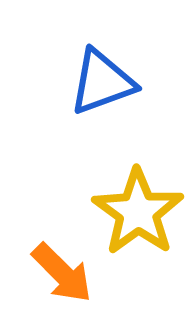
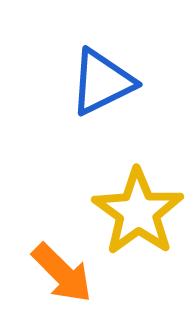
blue triangle: rotated 6 degrees counterclockwise
